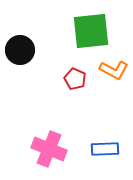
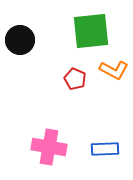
black circle: moved 10 px up
pink cross: moved 2 px up; rotated 12 degrees counterclockwise
